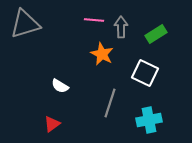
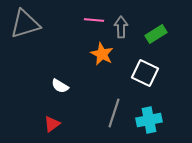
gray line: moved 4 px right, 10 px down
